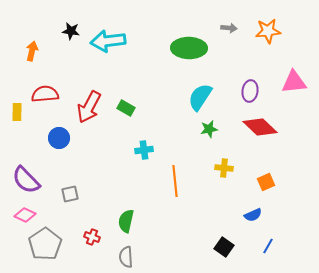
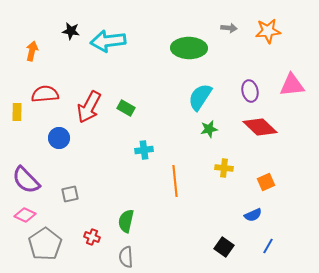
pink triangle: moved 2 px left, 3 px down
purple ellipse: rotated 20 degrees counterclockwise
